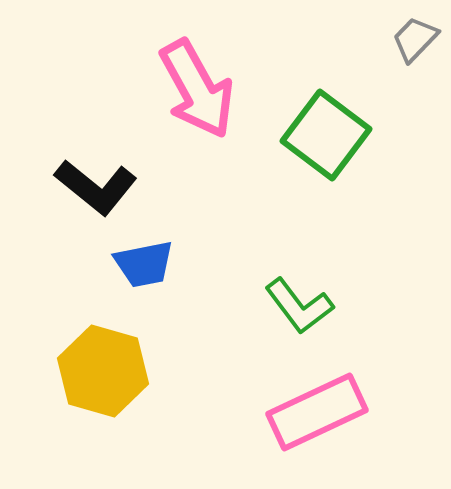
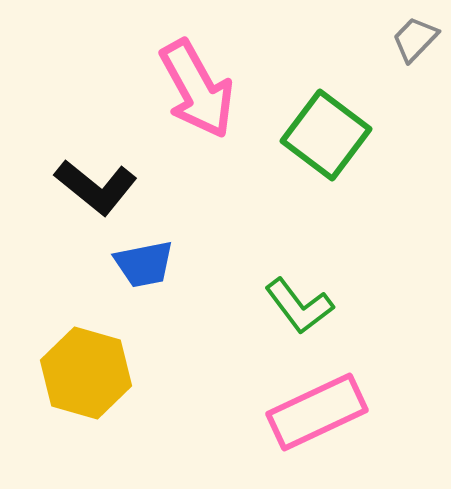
yellow hexagon: moved 17 px left, 2 px down
